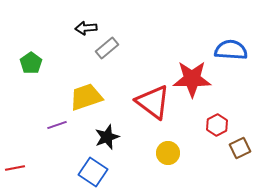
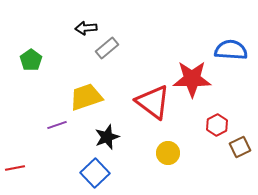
green pentagon: moved 3 px up
brown square: moved 1 px up
blue square: moved 2 px right, 1 px down; rotated 12 degrees clockwise
